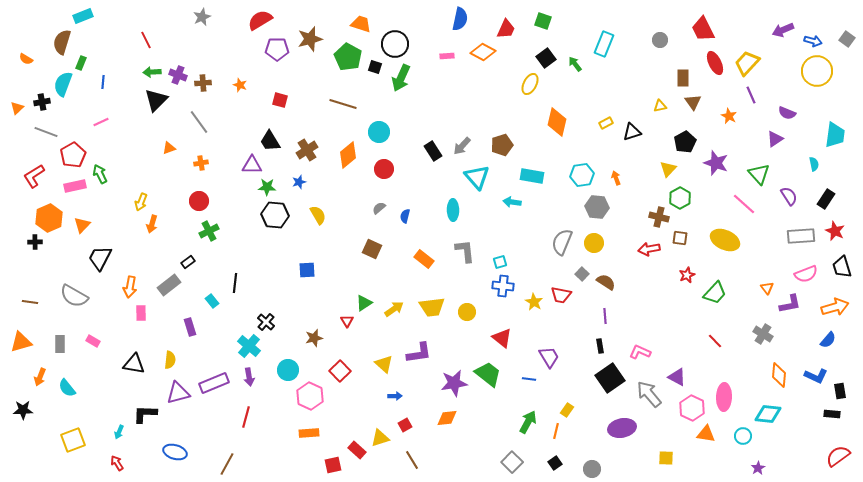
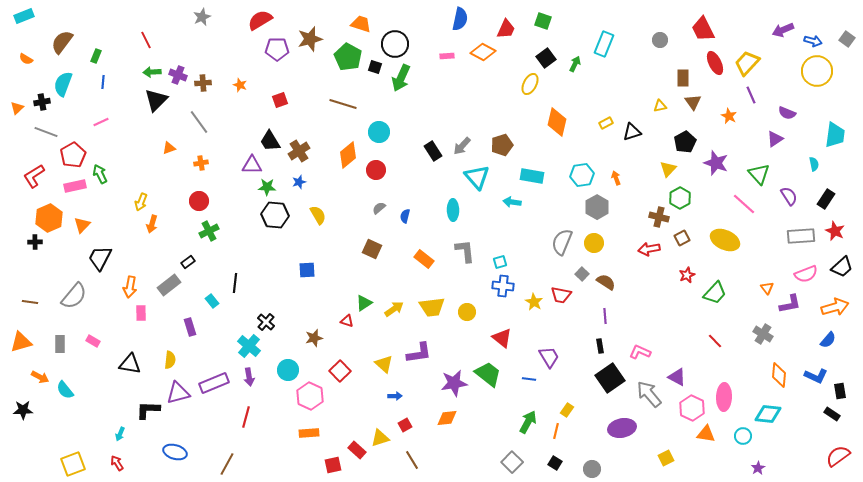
cyan rectangle at (83, 16): moved 59 px left
brown semicircle at (62, 42): rotated 20 degrees clockwise
green rectangle at (81, 63): moved 15 px right, 7 px up
green arrow at (575, 64): rotated 63 degrees clockwise
red square at (280, 100): rotated 35 degrees counterclockwise
brown cross at (307, 150): moved 8 px left, 1 px down
red circle at (384, 169): moved 8 px left, 1 px down
gray hexagon at (597, 207): rotated 25 degrees clockwise
brown square at (680, 238): moved 2 px right; rotated 35 degrees counterclockwise
black trapezoid at (842, 267): rotated 115 degrees counterclockwise
gray semicircle at (74, 296): rotated 80 degrees counterclockwise
red triangle at (347, 321): rotated 40 degrees counterclockwise
black triangle at (134, 364): moved 4 px left
orange arrow at (40, 377): rotated 84 degrees counterclockwise
cyan semicircle at (67, 388): moved 2 px left, 2 px down
black L-shape at (145, 414): moved 3 px right, 4 px up
black rectangle at (832, 414): rotated 28 degrees clockwise
cyan arrow at (119, 432): moved 1 px right, 2 px down
yellow square at (73, 440): moved 24 px down
yellow square at (666, 458): rotated 28 degrees counterclockwise
black square at (555, 463): rotated 24 degrees counterclockwise
